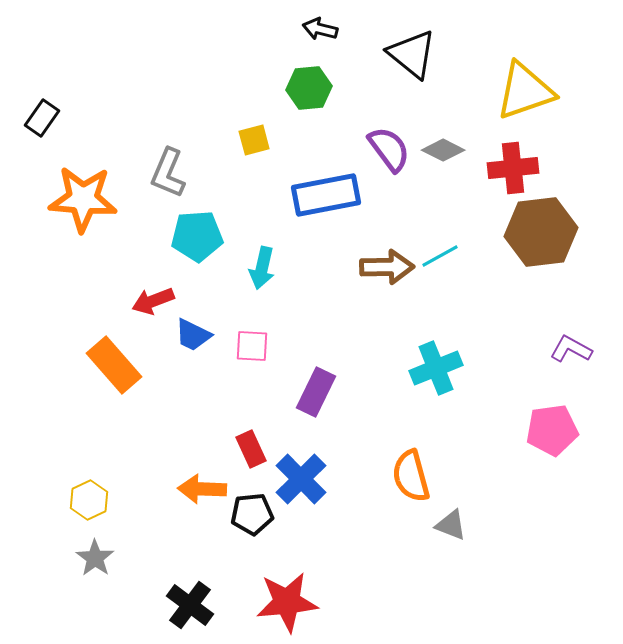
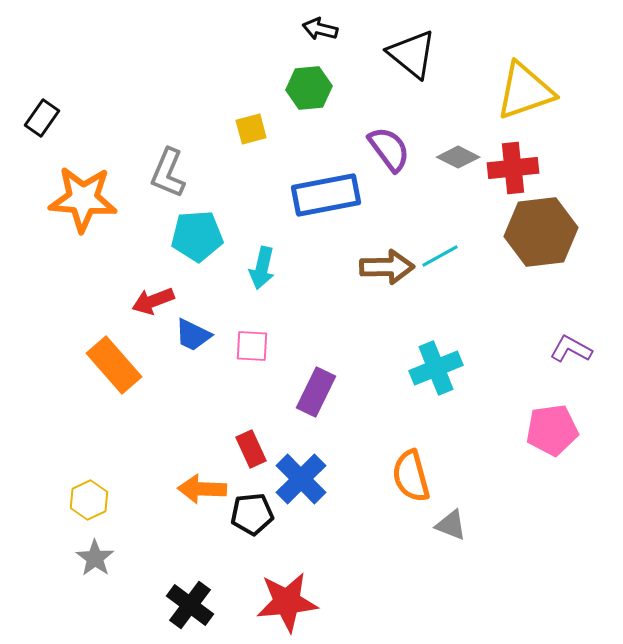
yellow square: moved 3 px left, 11 px up
gray diamond: moved 15 px right, 7 px down
